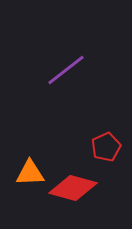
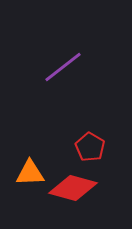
purple line: moved 3 px left, 3 px up
red pentagon: moved 16 px left; rotated 16 degrees counterclockwise
